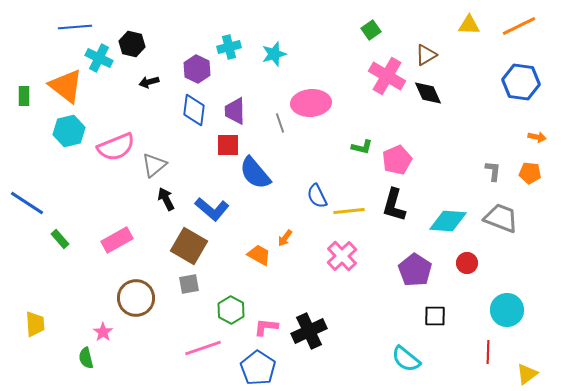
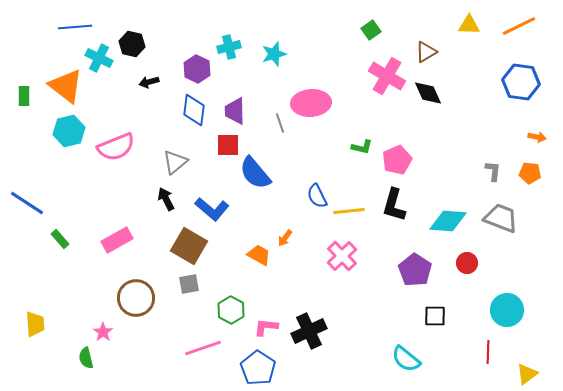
brown triangle at (426, 55): moved 3 px up
gray triangle at (154, 165): moved 21 px right, 3 px up
